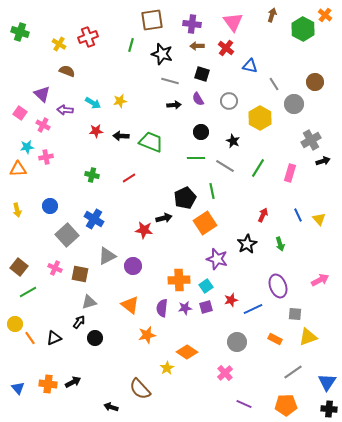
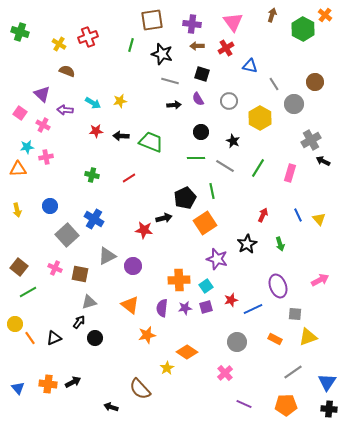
red cross at (226, 48): rotated 21 degrees clockwise
black arrow at (323, 161): rotated 136 degrees counterclockwise
